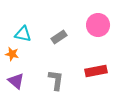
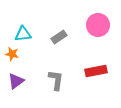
cyan triangle: rotated 18 degrees counterclockwise
purple triangle: rotated 42 degrees clockwise
